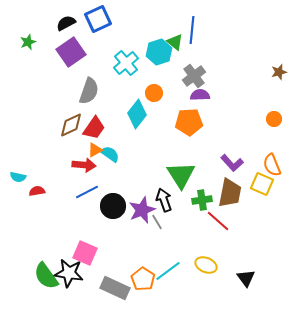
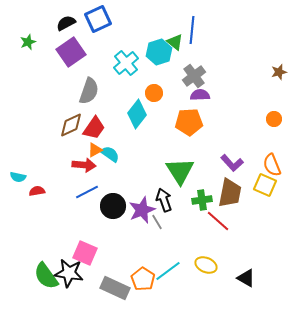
green triangle at (181, 175): moved 1 px left, 4 px up
yellow square at (262, 184): moved 3 px right, 1 px down
black triangle at (246, 278): rotated 24 degrees counterclockwise
